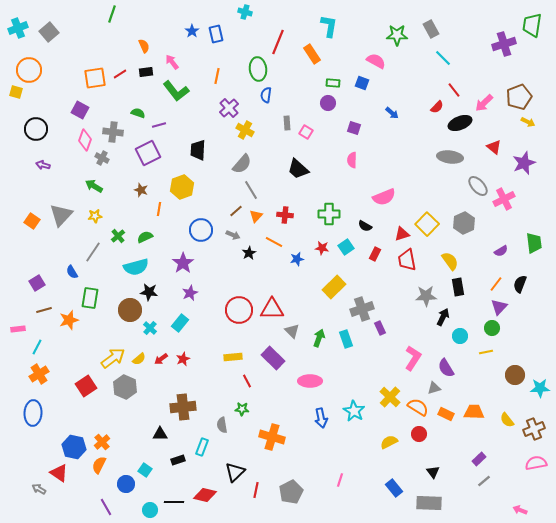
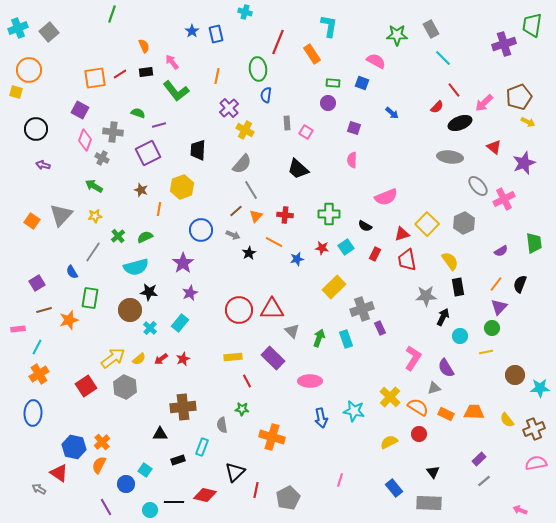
pink semicircle at (384, 197): moved 2 px right
cyan star at (354, 411): rotated 20 degrees counterclockwise
gray pentagon at (291, 492): moved 3 px left, 6 px down
